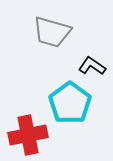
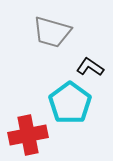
black L-shape: moved 2 px left, 1 px down
